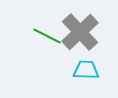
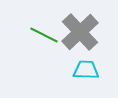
green line: moved 3 px left, 1 px up
